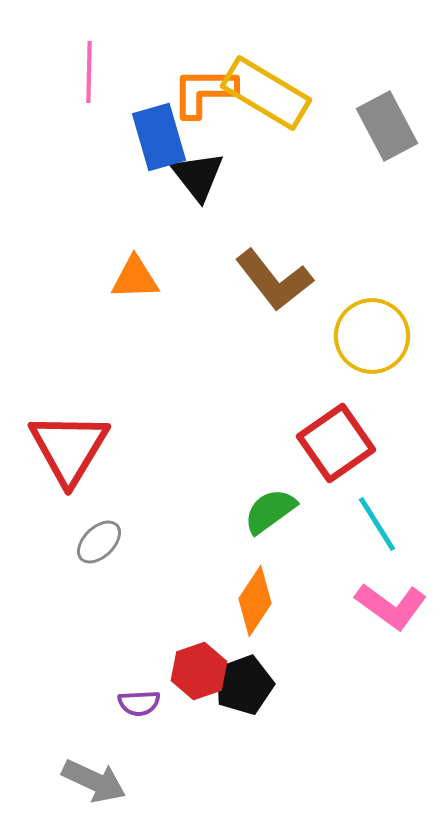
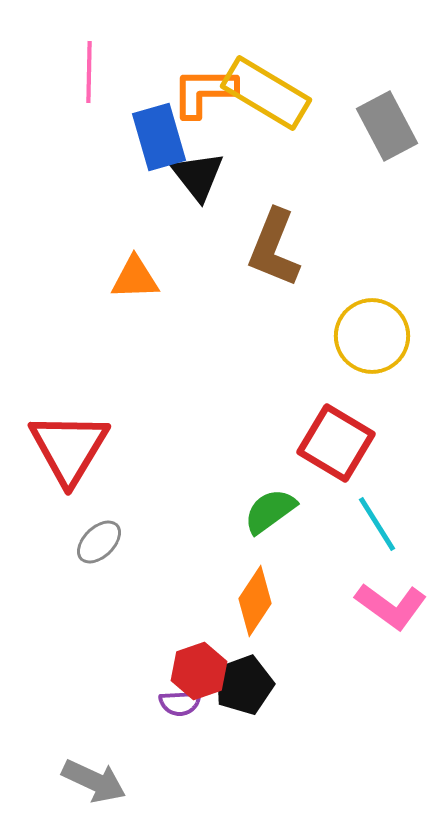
brown L-shape: moved 32 px up; rotated 60 degrees clockwise
red square: rotated 24 degrees counterclockwise
purple semicircle: moved 41 px right
